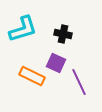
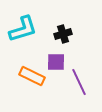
black cross: rotated 30 degrees counterclockwise
purple square: moved 1 px up; rotated 24 degrees counterclockwise
